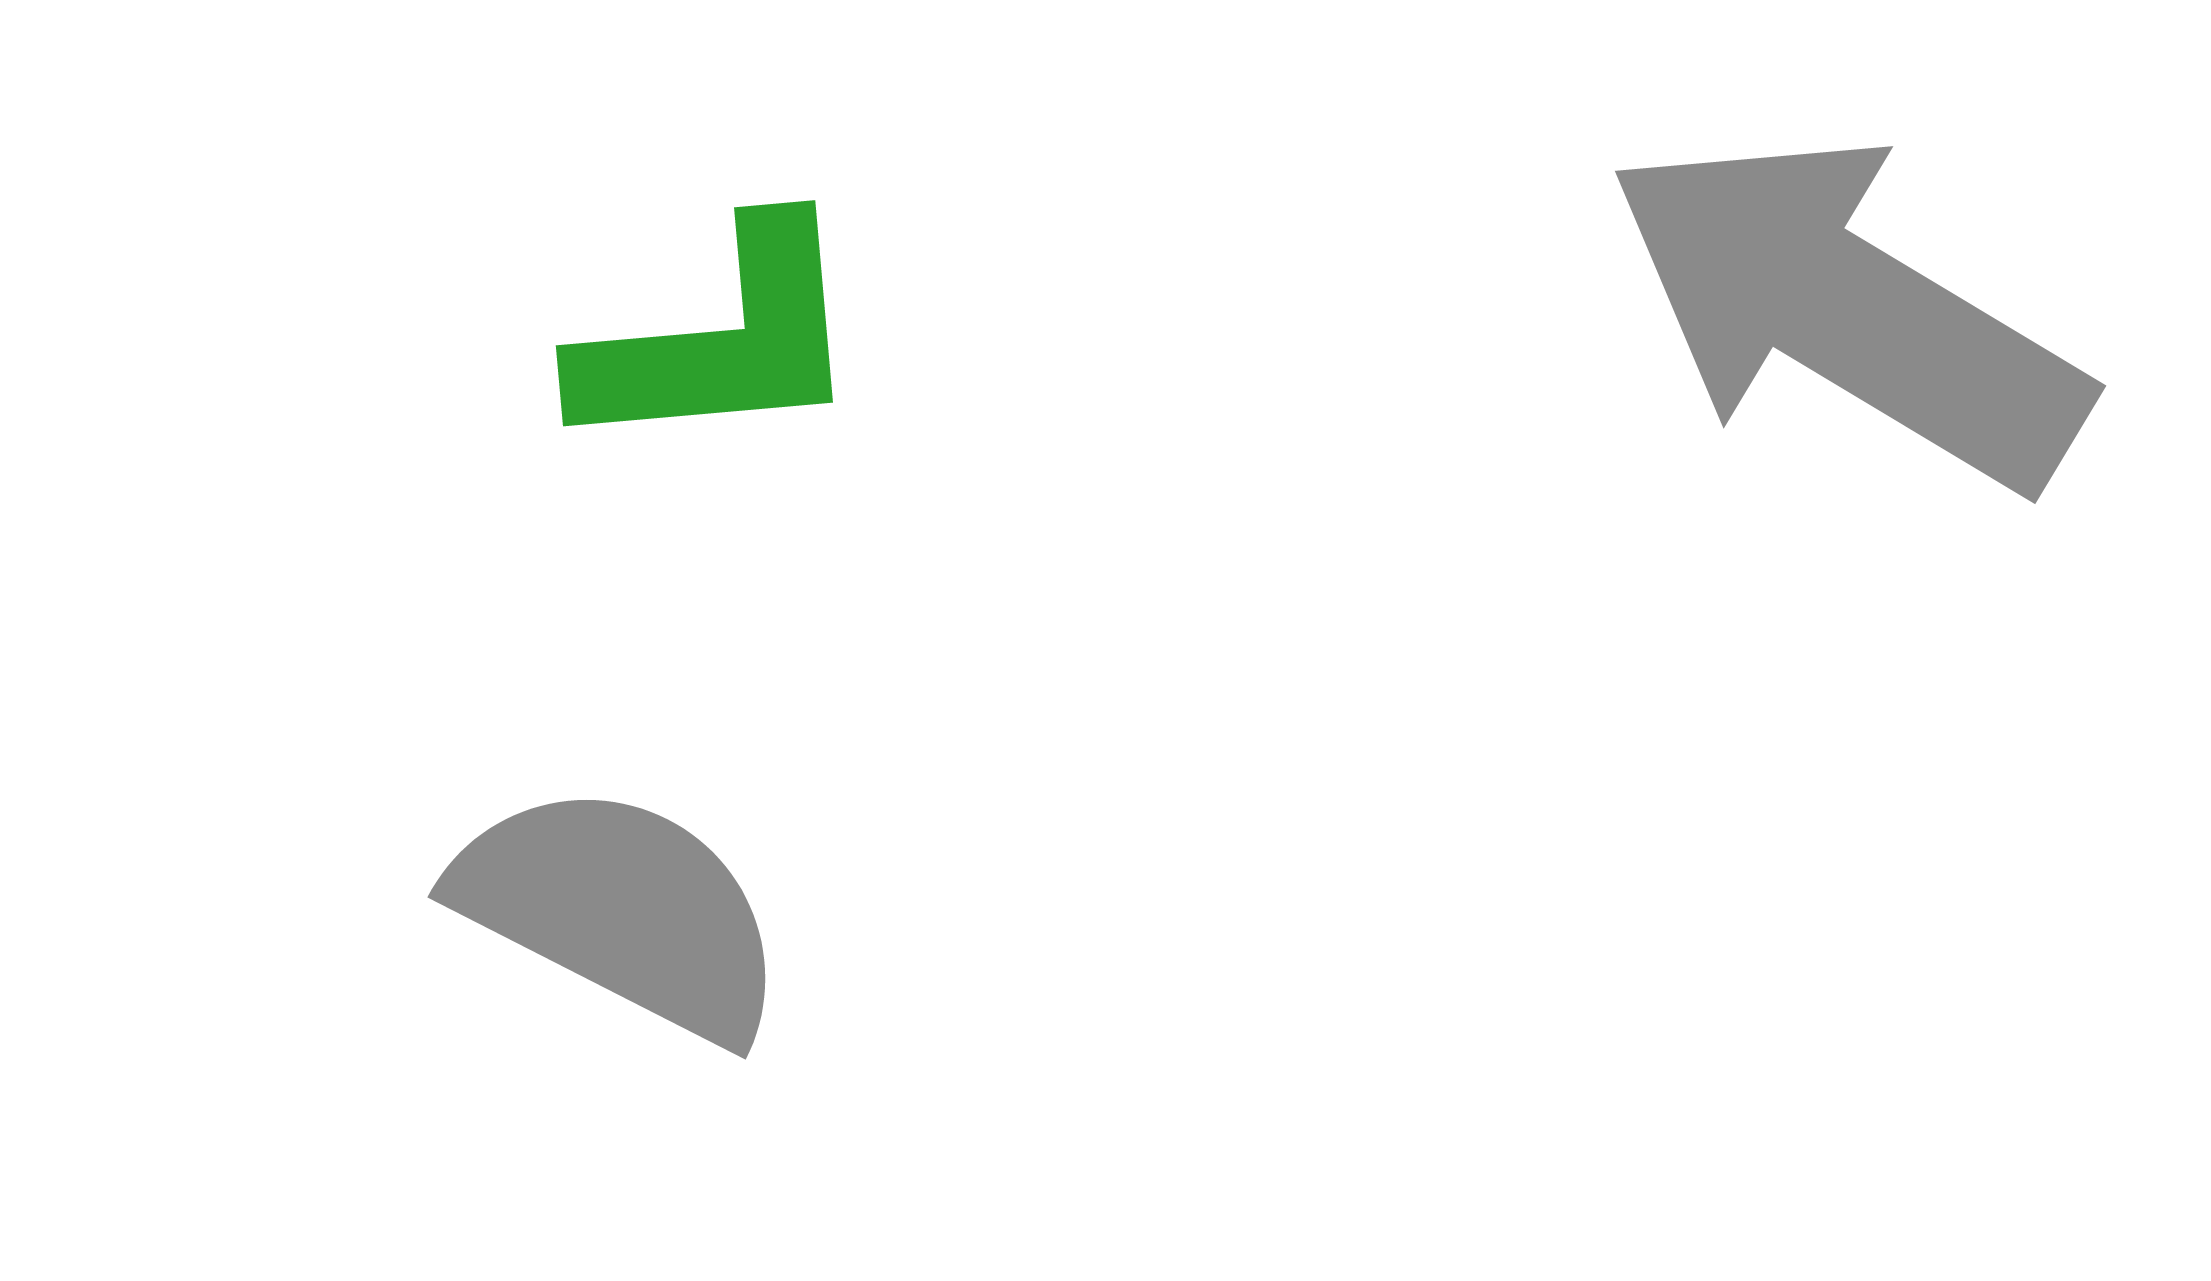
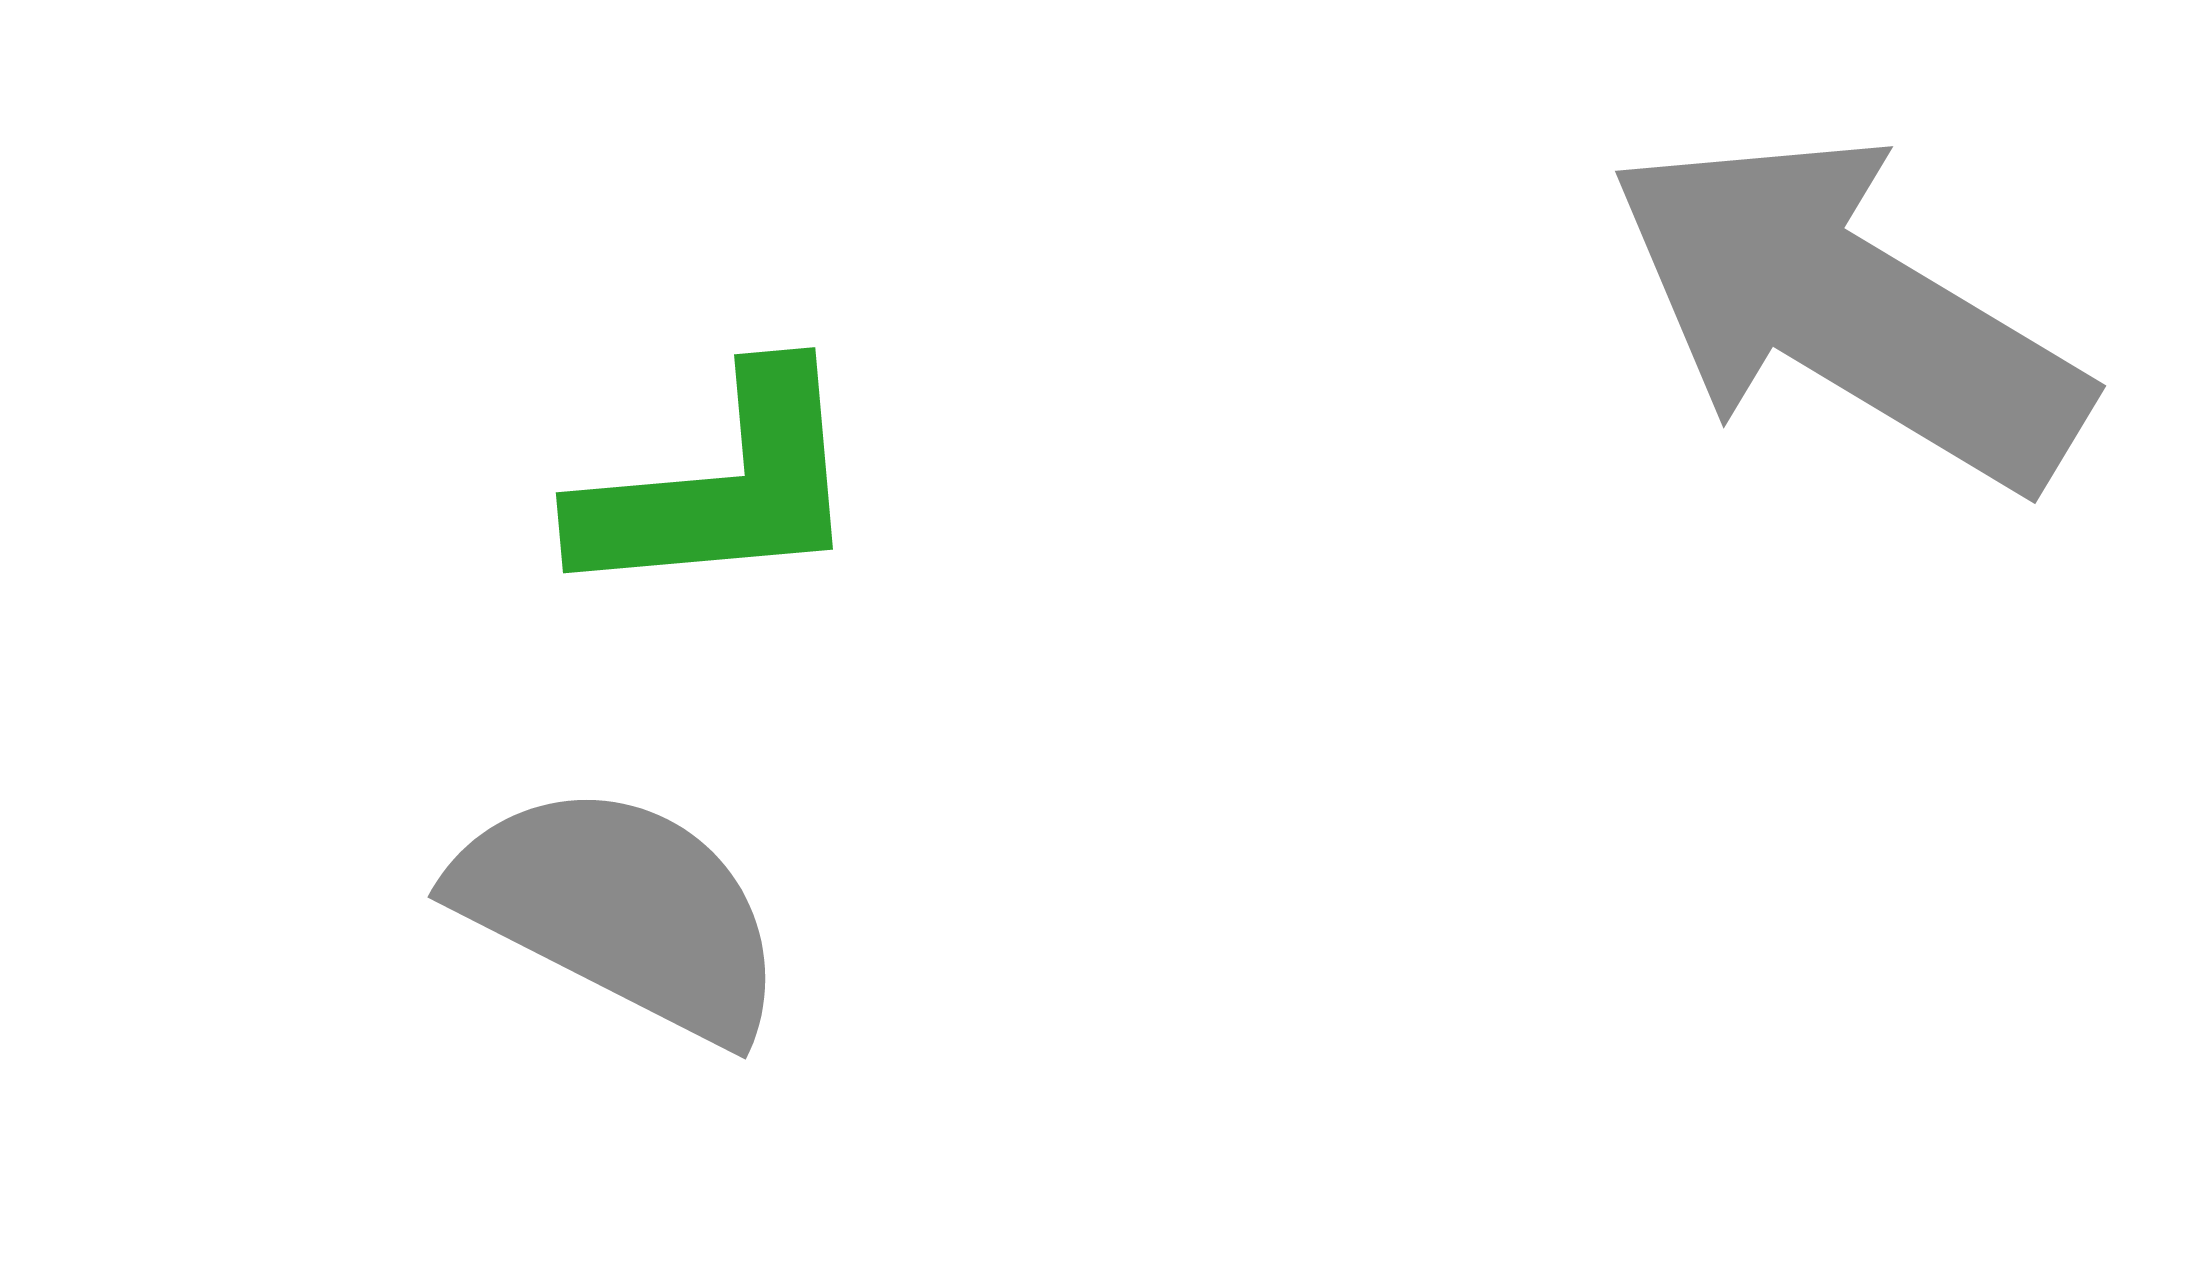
green L-shape: moved 147 px down
